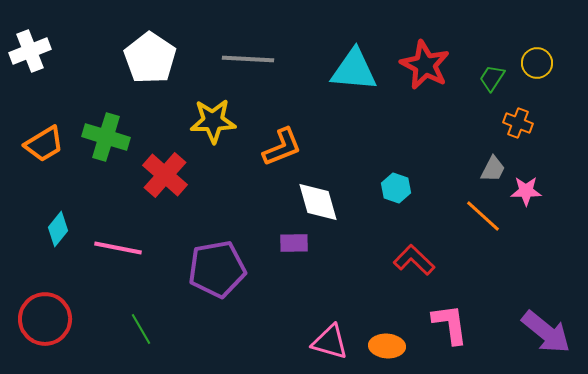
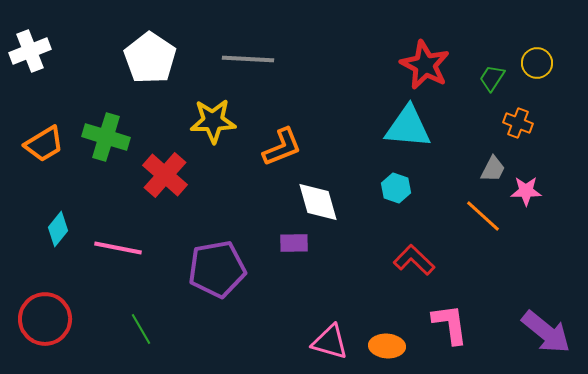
cyan triangle: moved 54 px right, 57 px down
